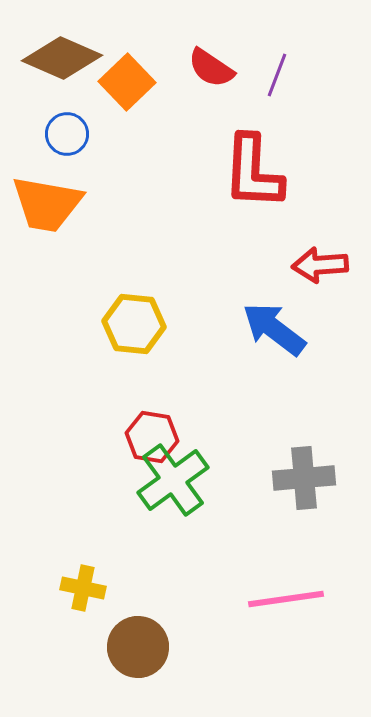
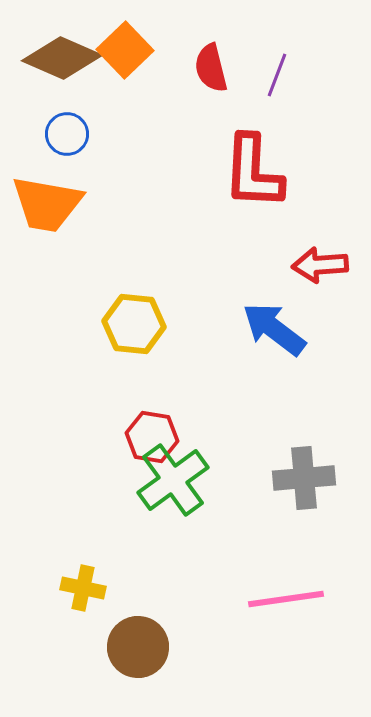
red semicircle: rotated 42 degrees clockwise
orange square: moved 2 px left, 32 px up
